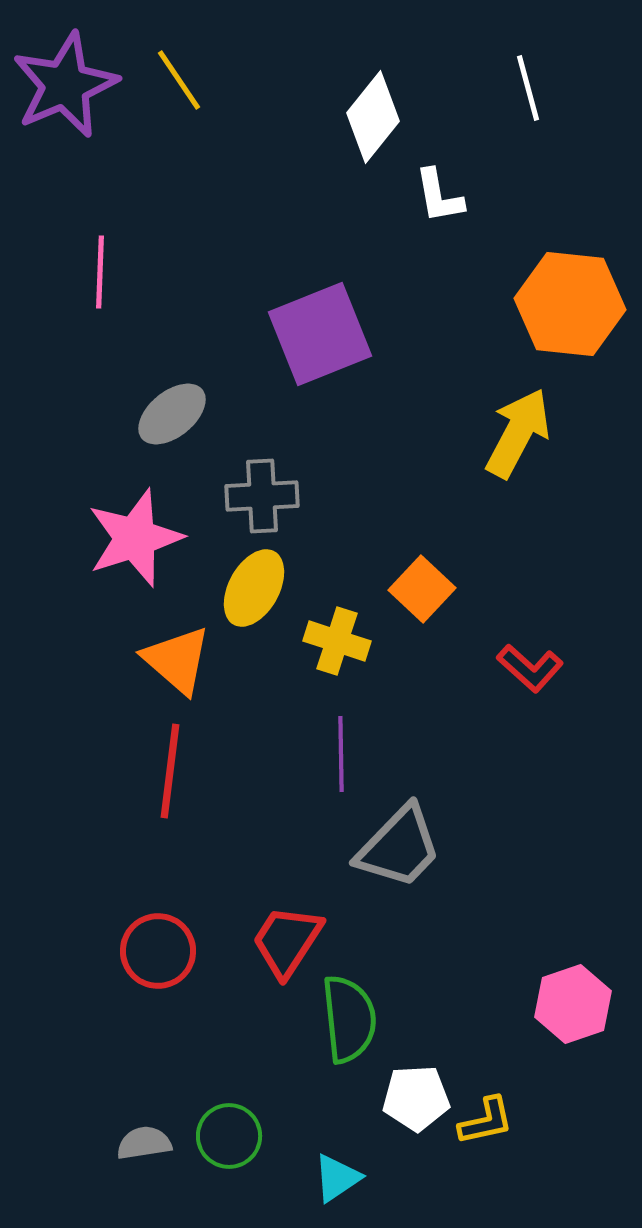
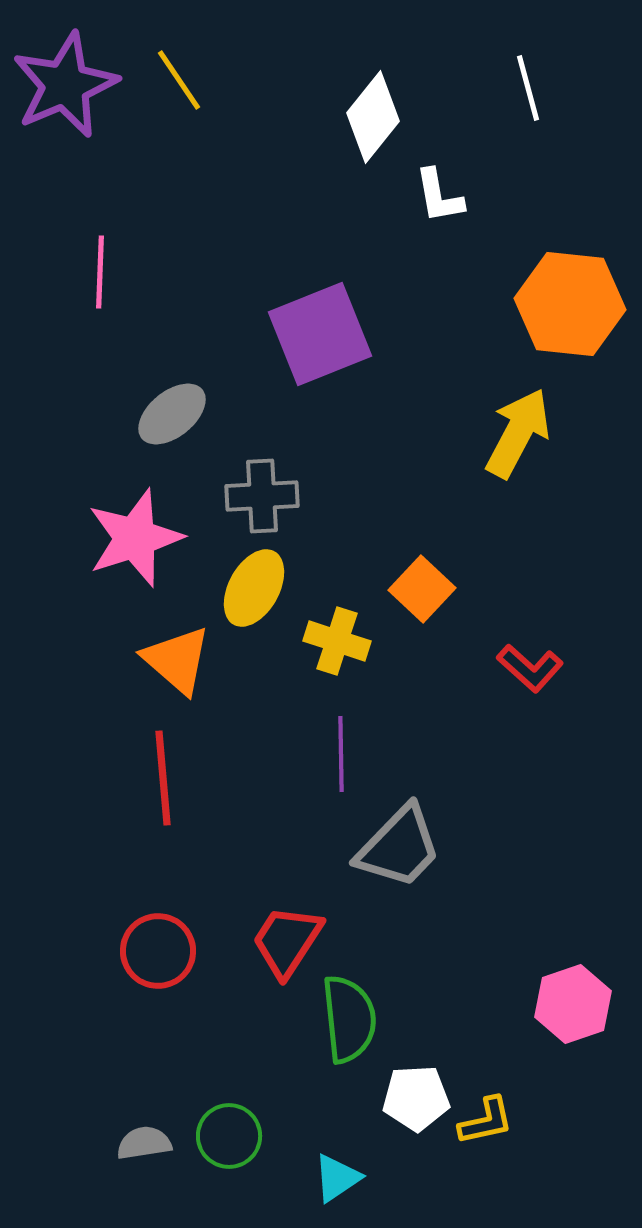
red line: moved 7 px left, 7 px down; rotated 12 degrees counterclockwise
